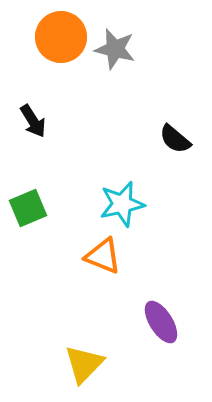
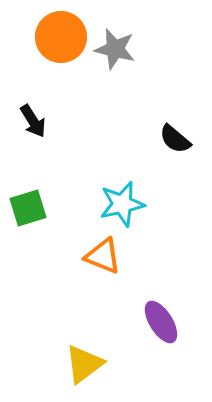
green square: rotated 6 degrees clockwise
yellow triangle: rotated 9 degrees clockwise
